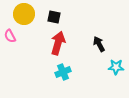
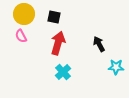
pink semicircle: moved 11 px right
cyan cross: rotated 21 degrees counterclockwise
